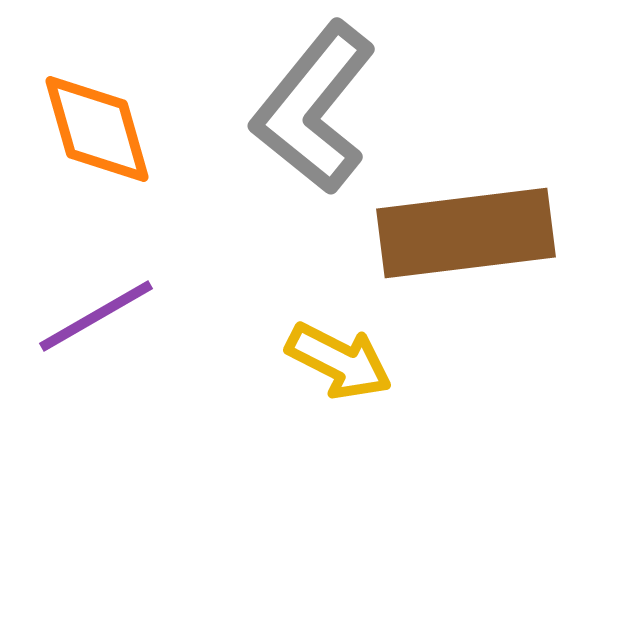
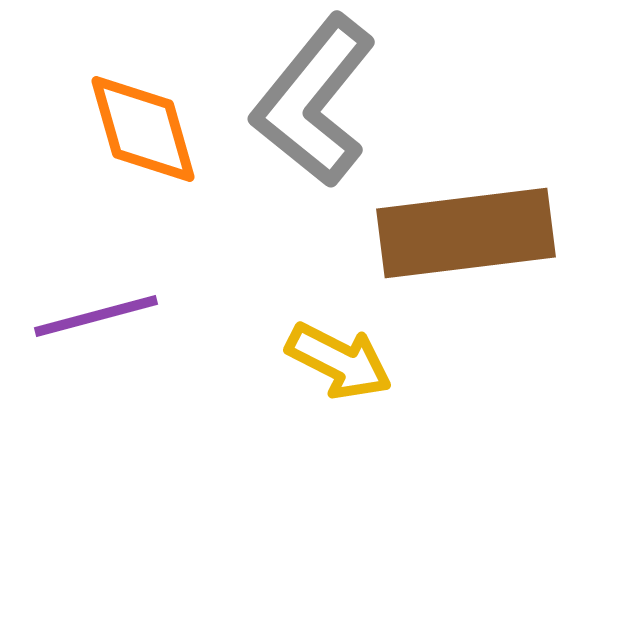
gray L-shape: moved 7 px up
orange diamond: moved 46 px right
purple line: rotated 15 degrees clockwise
